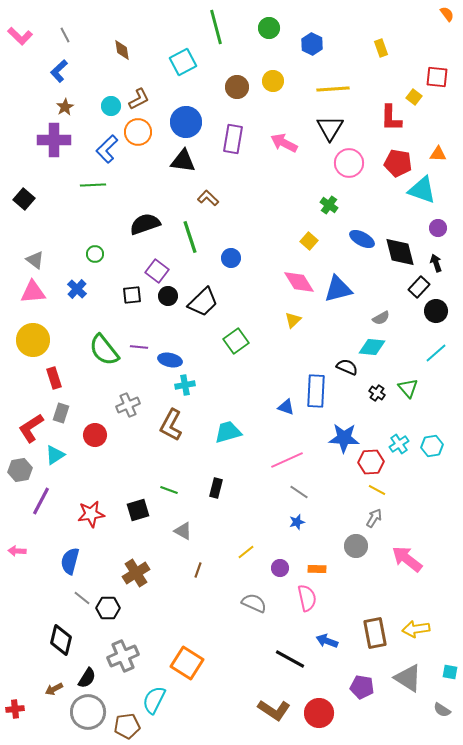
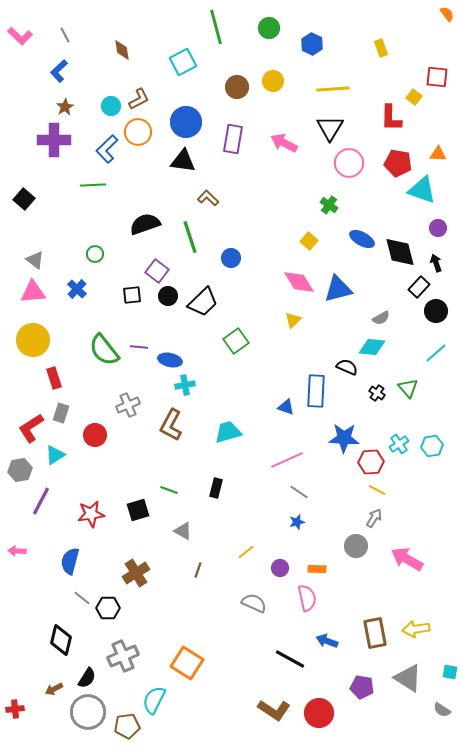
pink arrow at (407, 559): rotated 8 degrees counterclockwise
